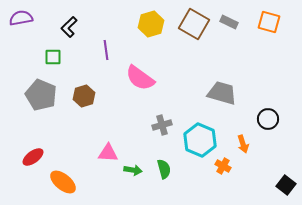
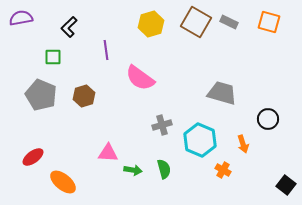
brown square: moved 2 px right, 2 px up
orange cross: moved 4 px down
